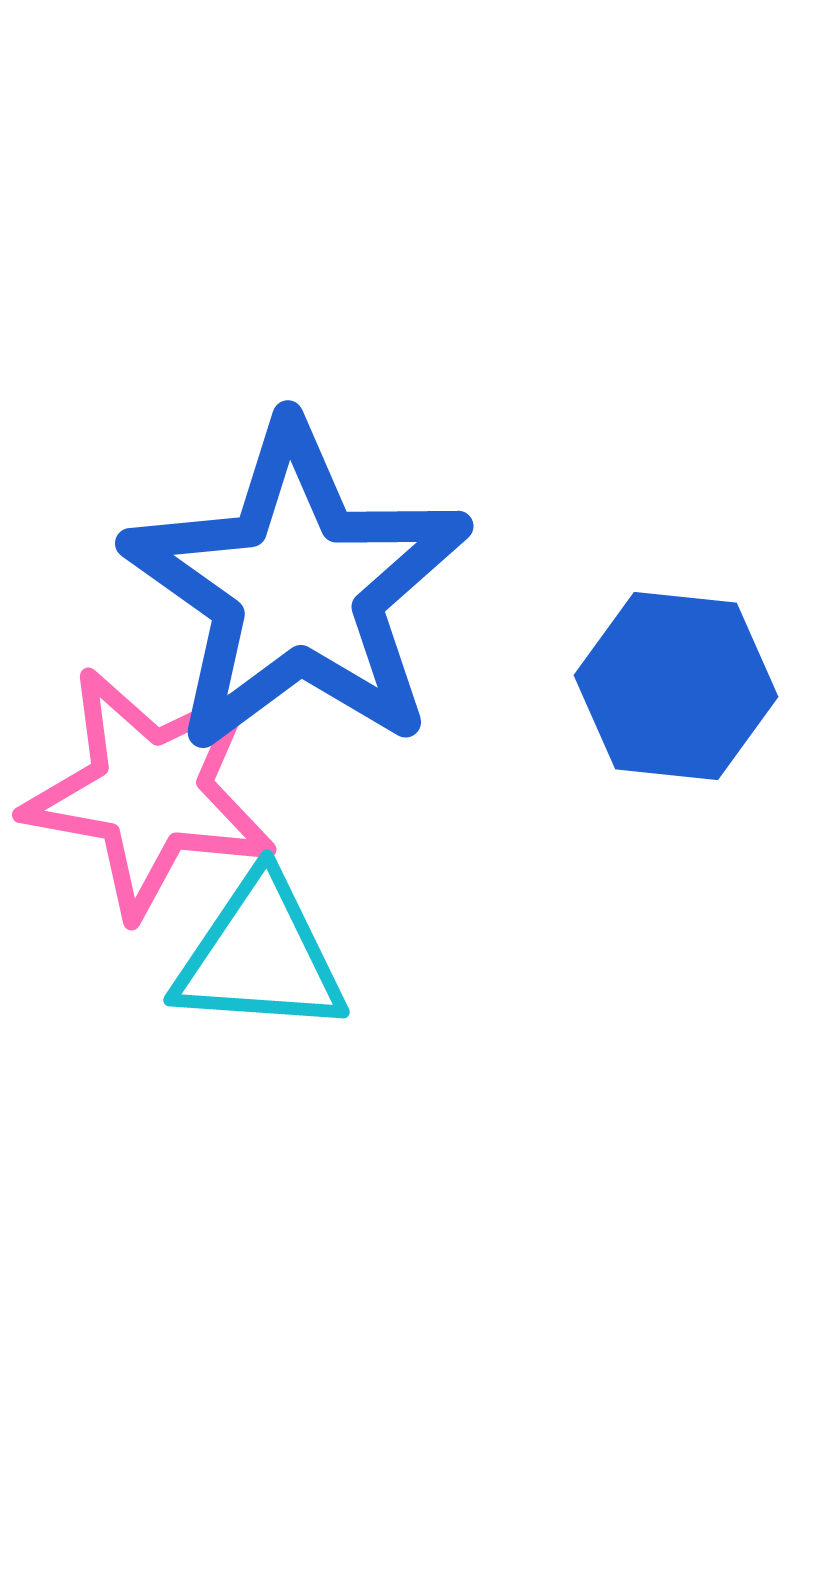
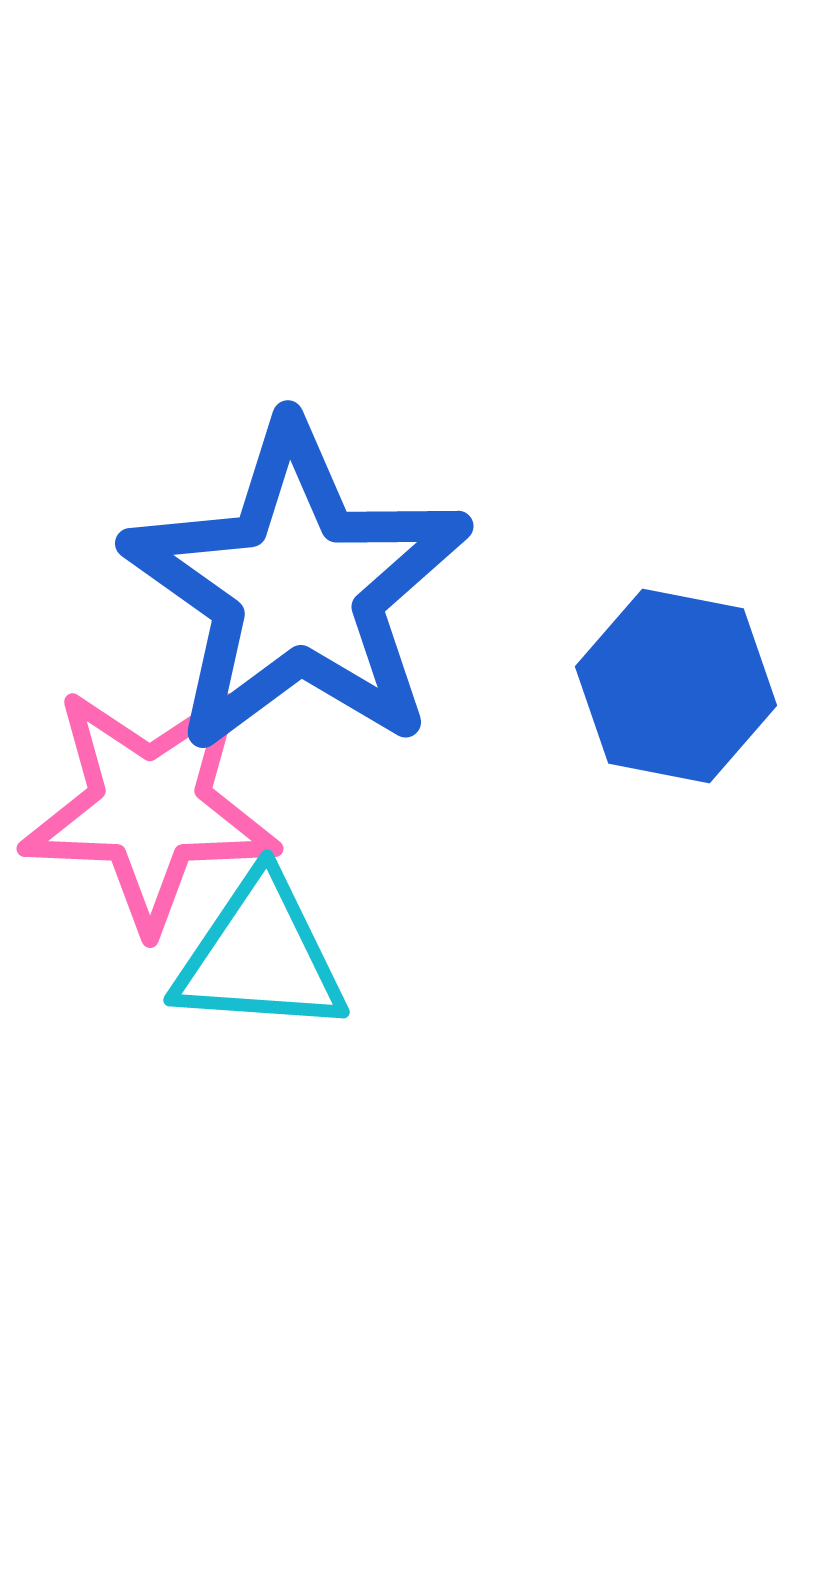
blue hexagon: rotated 5 degrees clockwise
pink star: moved 16 px down; rotated 8 degrees counterclockwise
